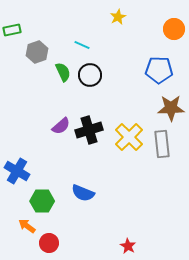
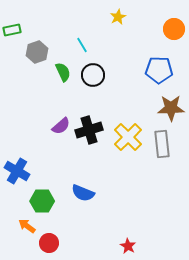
cyan line: rotated 35 degrees clockwise
black circle: moved 3 px right
yellow cross: moved 1 px left
